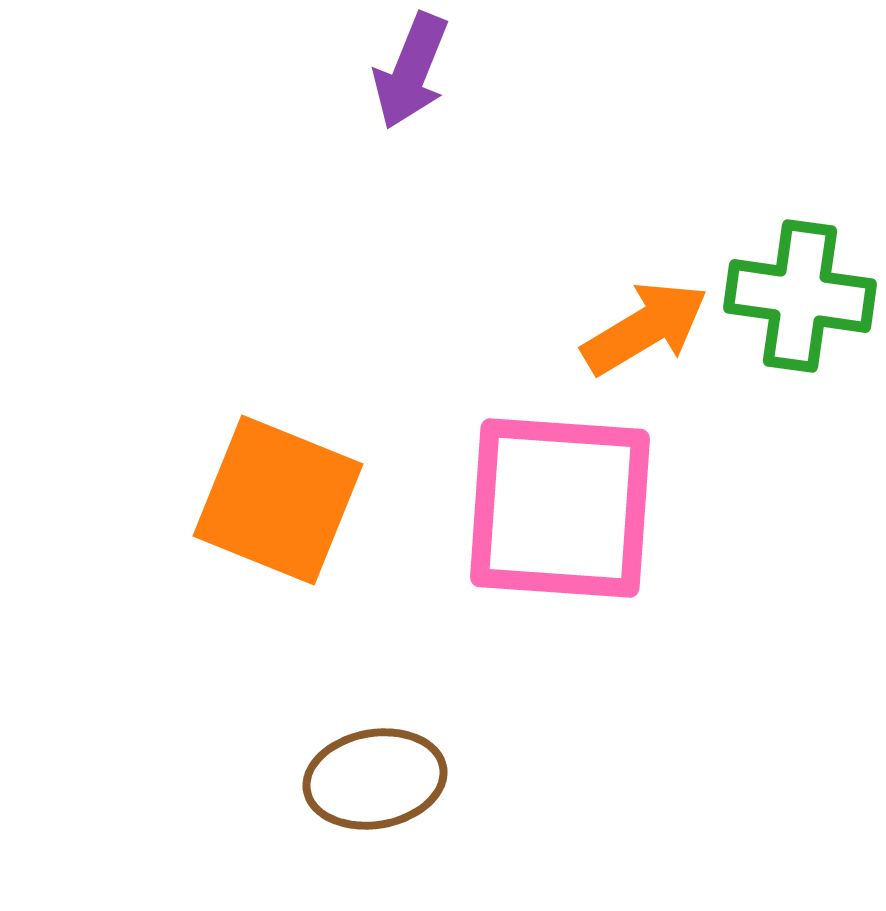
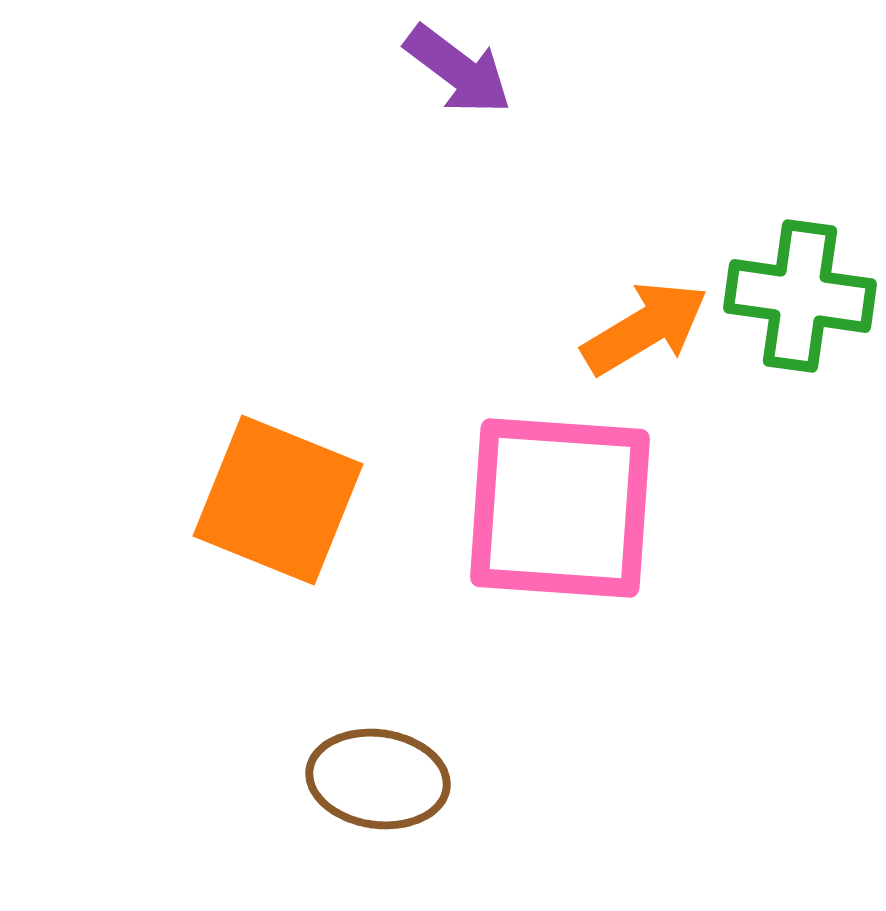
purple arrow: moved 47 px right, 1 px up; rotated 75 degrees counterclockwise
brown ellipse: moved 3 px right; rotated 18 degrees clockwise
